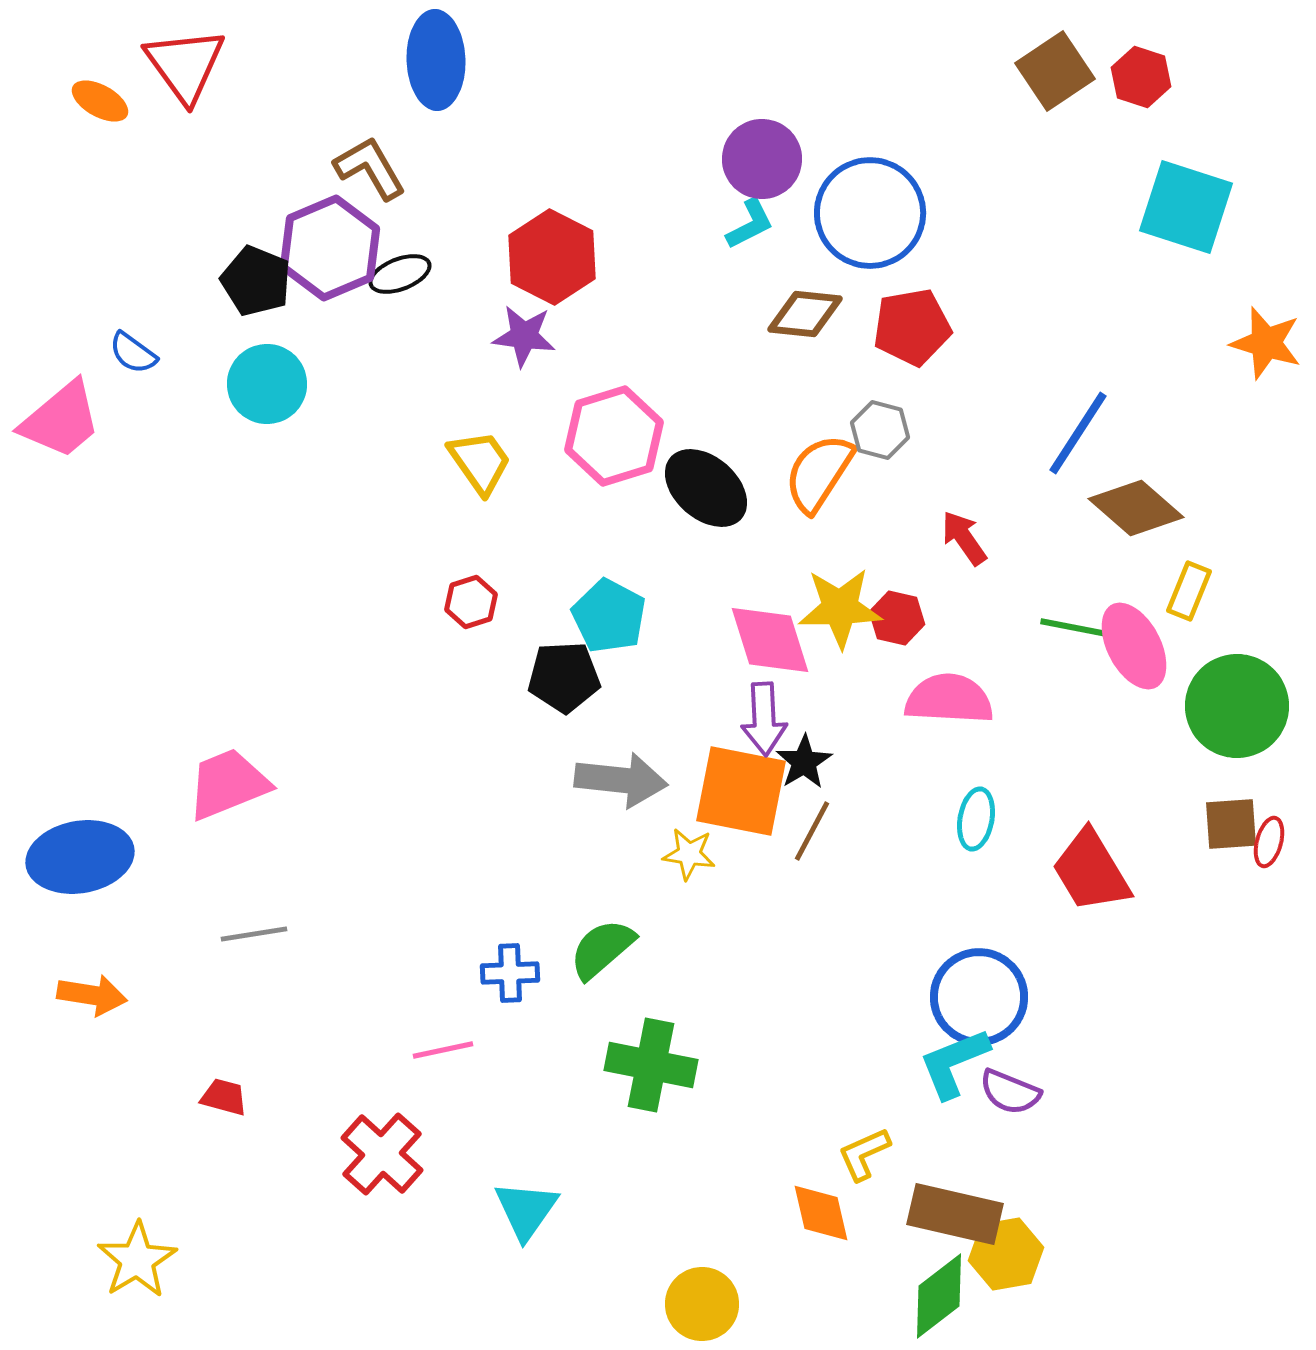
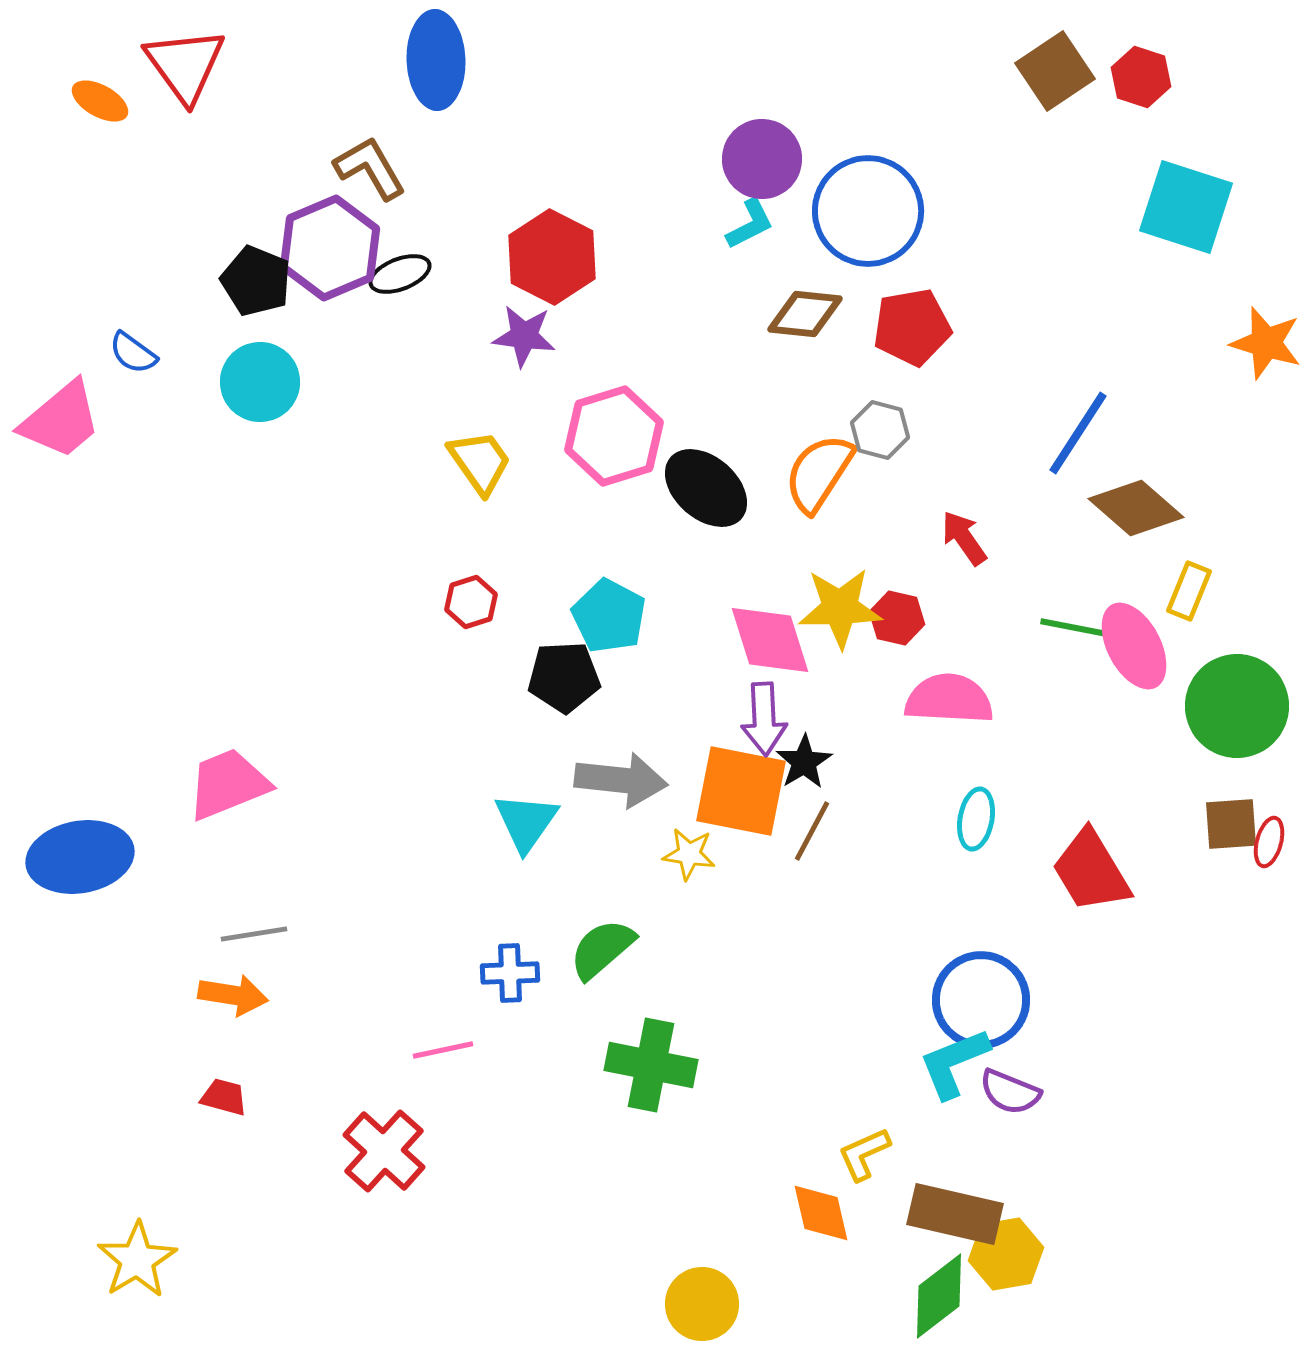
blue circle at (870, 213): moved 2 px left, 2 px up
cyan circle at (267, 384): moved 7 px left, 2 px up
orange arrow at (92, 995): moved 141 px right
blue circle at (979, 997): moved 2 px right, 3 px down
red cross at (382, 1154): moved 2 px right, 3 px up
cyan triangle at (526, 1210): moved 388 px up
